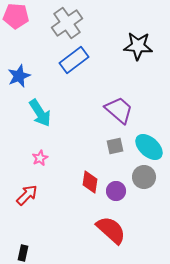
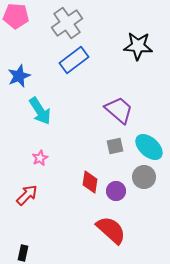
cyan arrow: moved 2 px up
